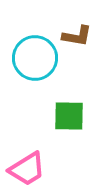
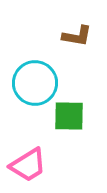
cyan circle: moved 25 px down
pink trapezoid: moved 1 px right, 4 px up
